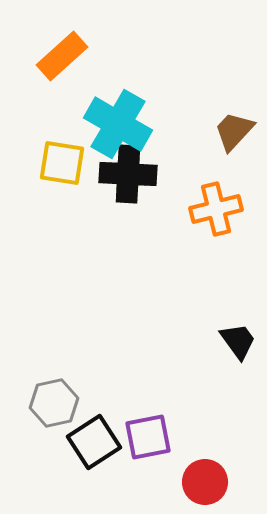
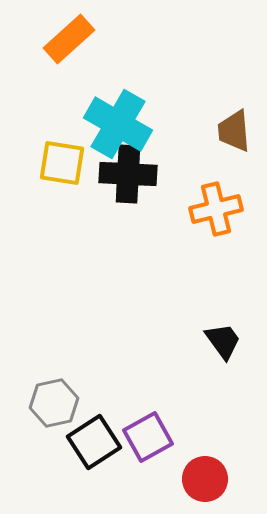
orange rectangle: moved 7 px right, 17 px up
brown trapezoid: rotated 48 degrees counterclockwise
black trapezoid: moved 15 px left
purple square: rotated 18 degrees counterclockwise
red circle: moved 3 px up
